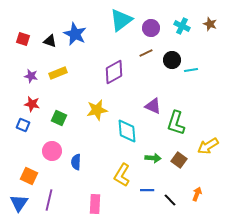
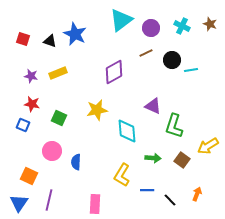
green L-shape: moved 2 px left, 3 px down
brown square: moved 3 px right
